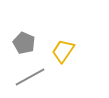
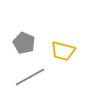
yellow trapezoid: rotated 110 degrees counterclockwise
